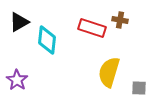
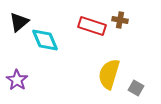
black triangle: rotated 10 degrees counterclockwise
red rectangle: moved 2 px up
cyan diamond: moved 2 px left; rotated 28 degrees counterclockwise
yellow semicircle: moved 2 px down
gray square: moved 3 px left; rotated 28 degrees clockwise
